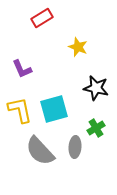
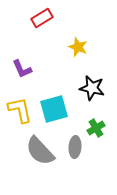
black star: moved 4 px left
